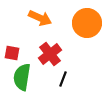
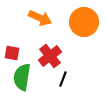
orange circle: moved 3 px left, 1 px up
red cross: moved 2 px down
